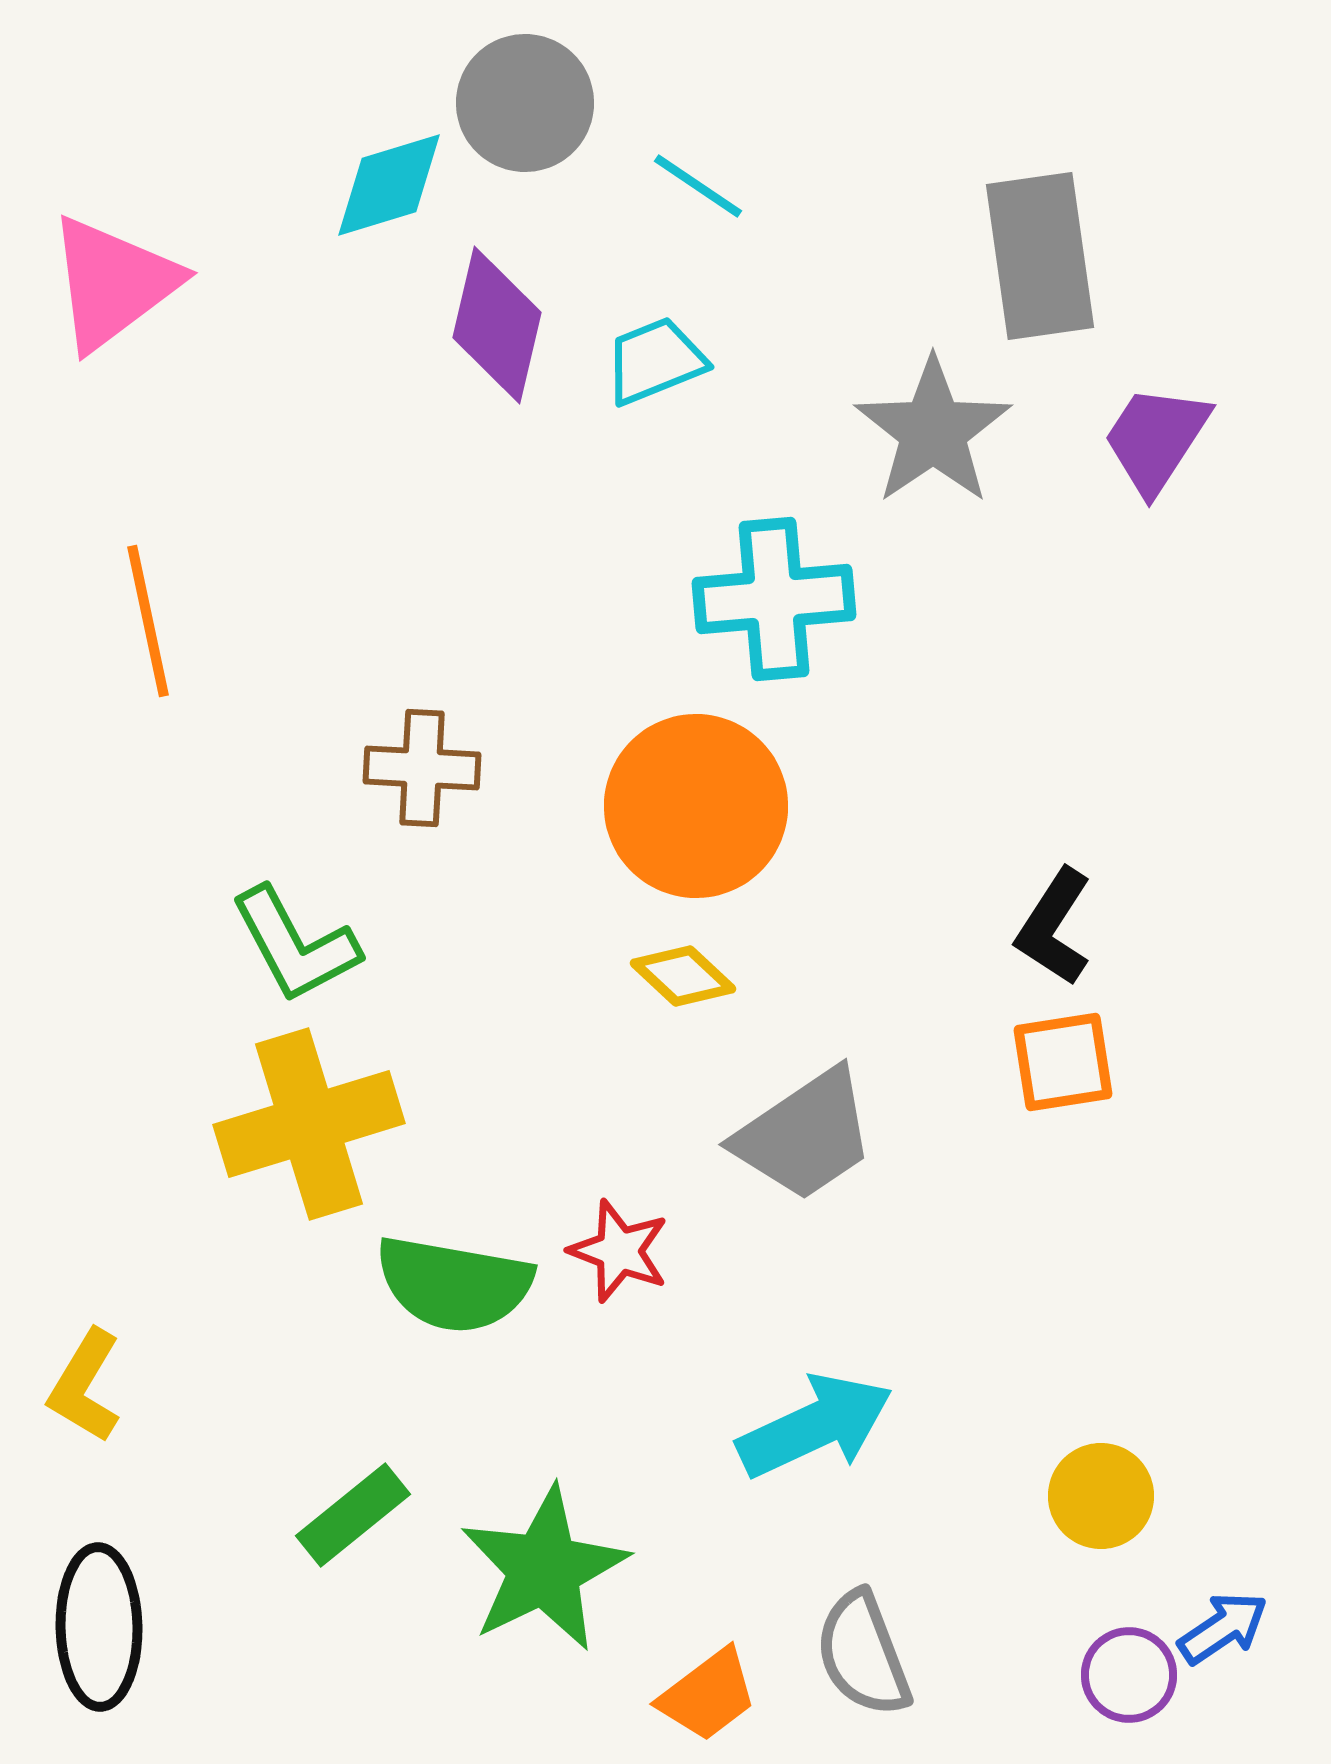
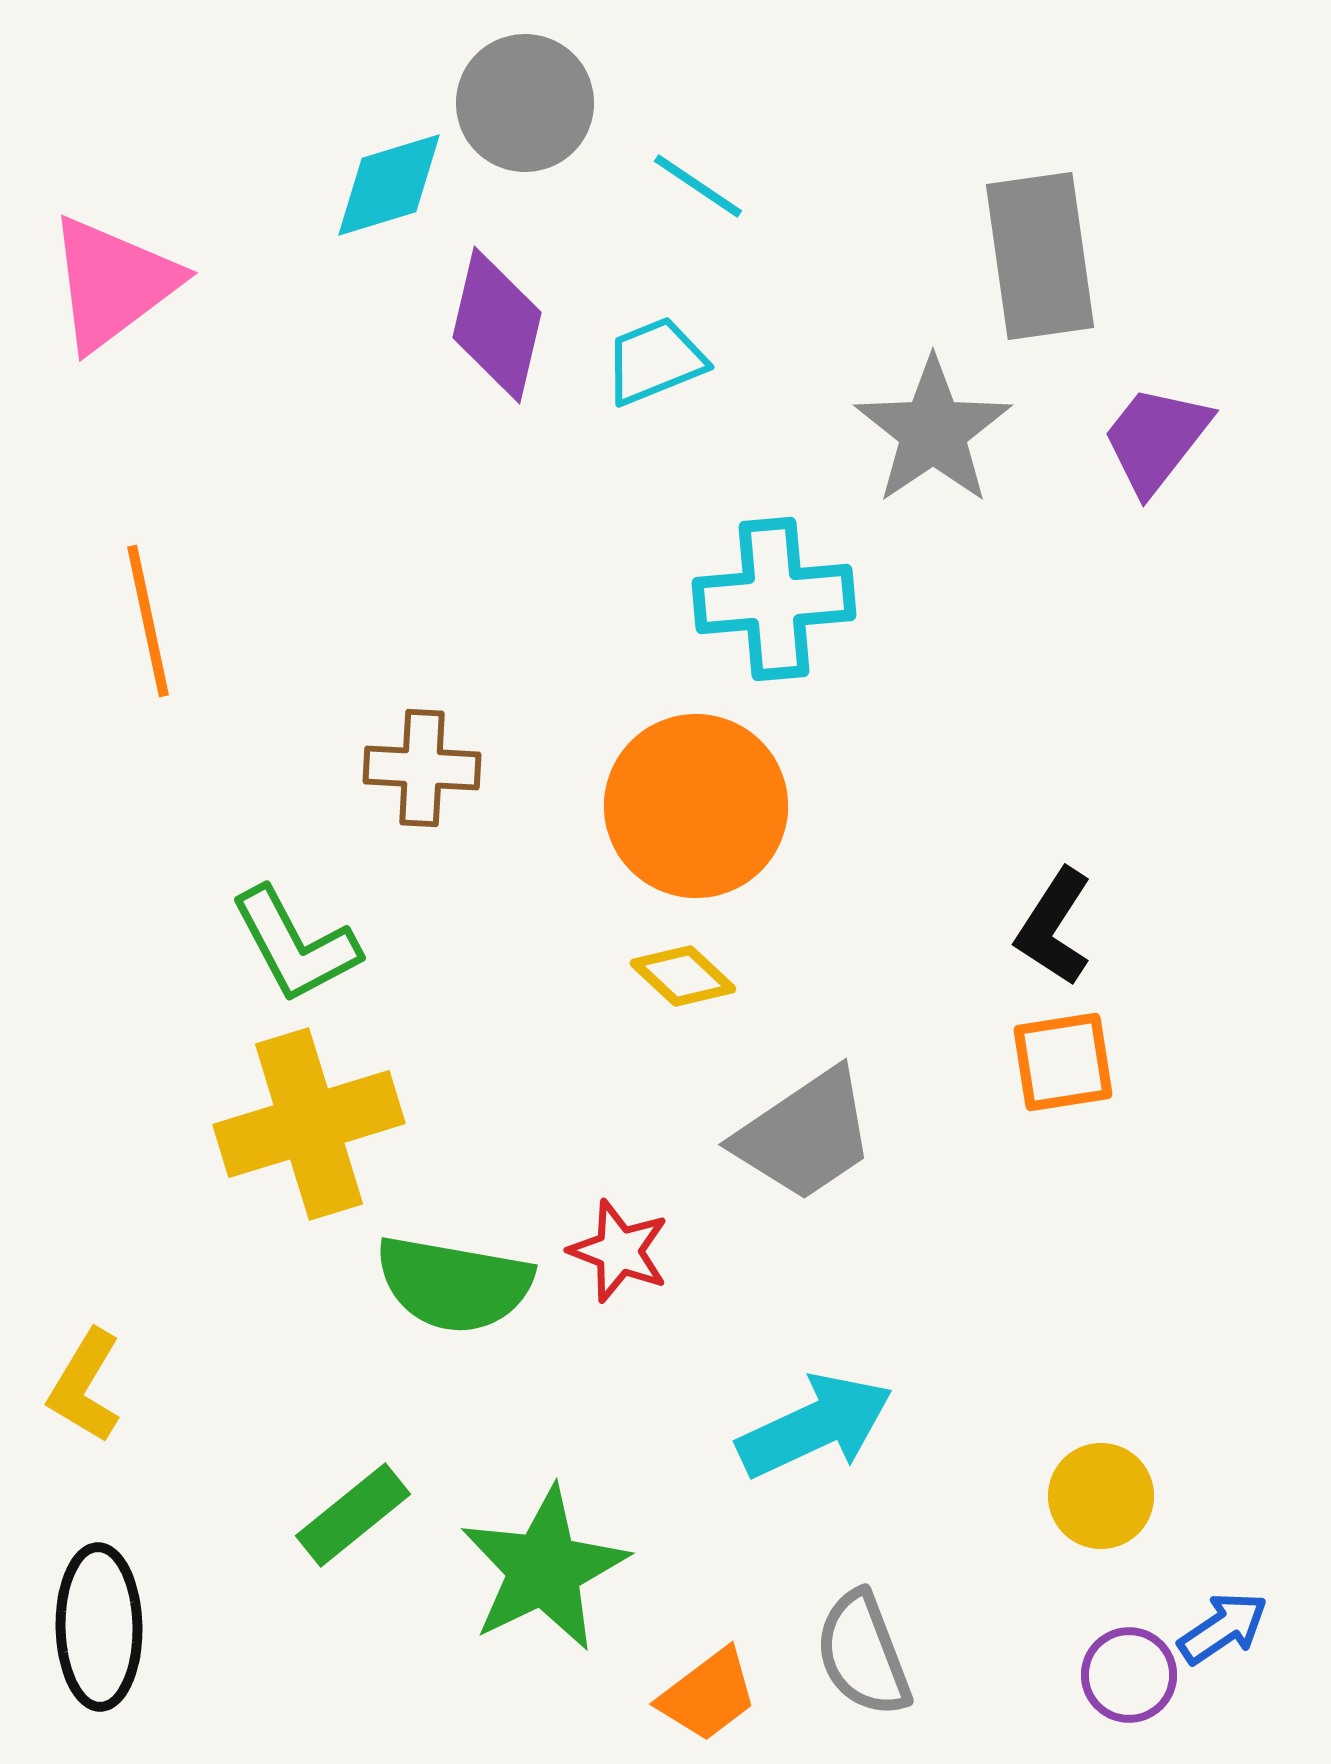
purple trapezoid: rotated 5 degrees clockwise
